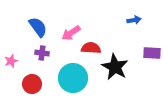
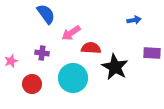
blue semicircle: moved 8 px right, 13 px up
